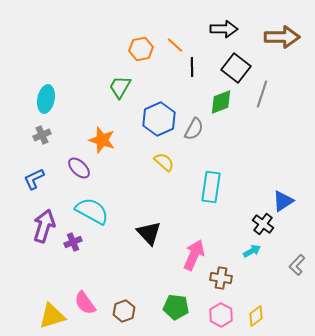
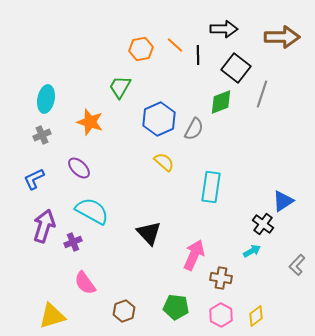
black line: moved 6 px right, 12 px up
orange star: moved 12 px left, 18 px up
pink semicircle: moved 20 px up
